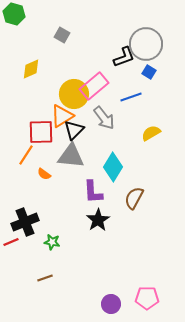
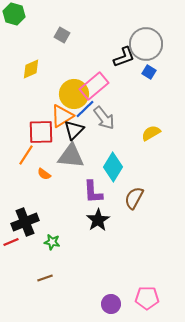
blue line: moved 46 px left, 12 px down; rotated 25 degrees counterclockwise
